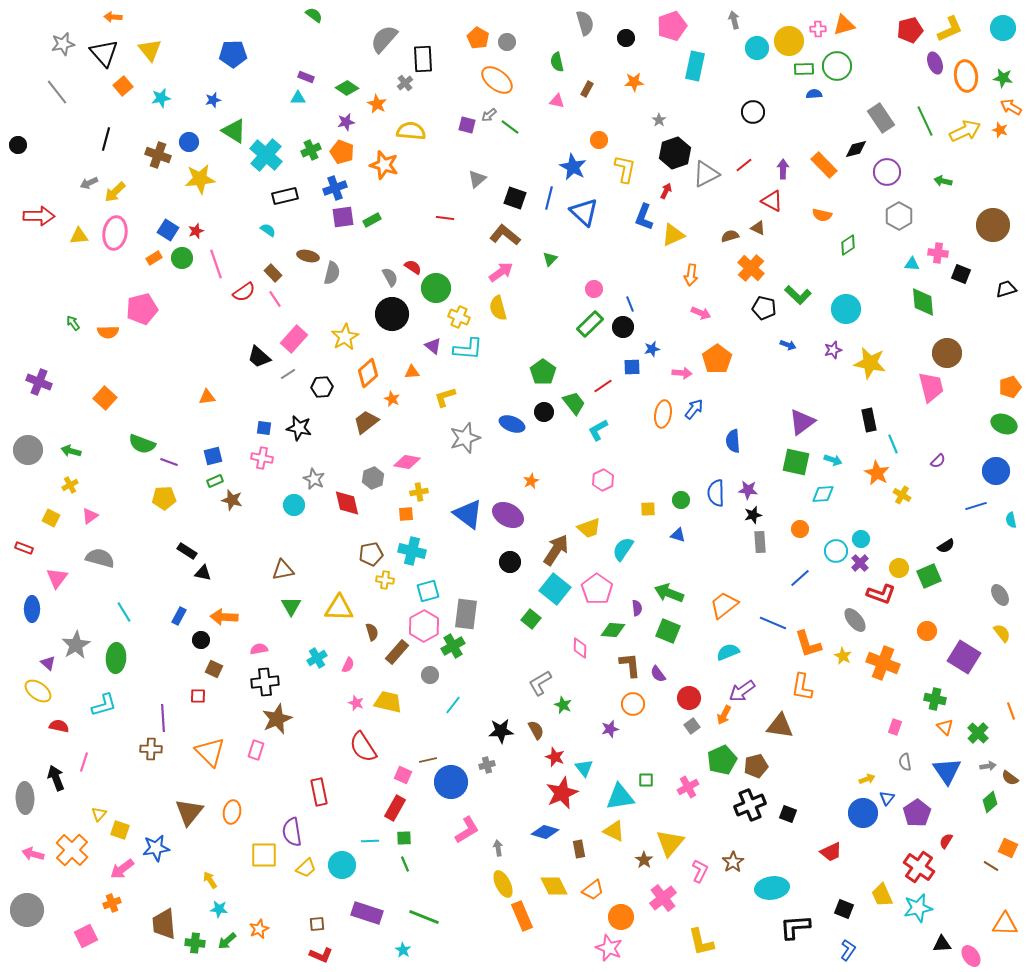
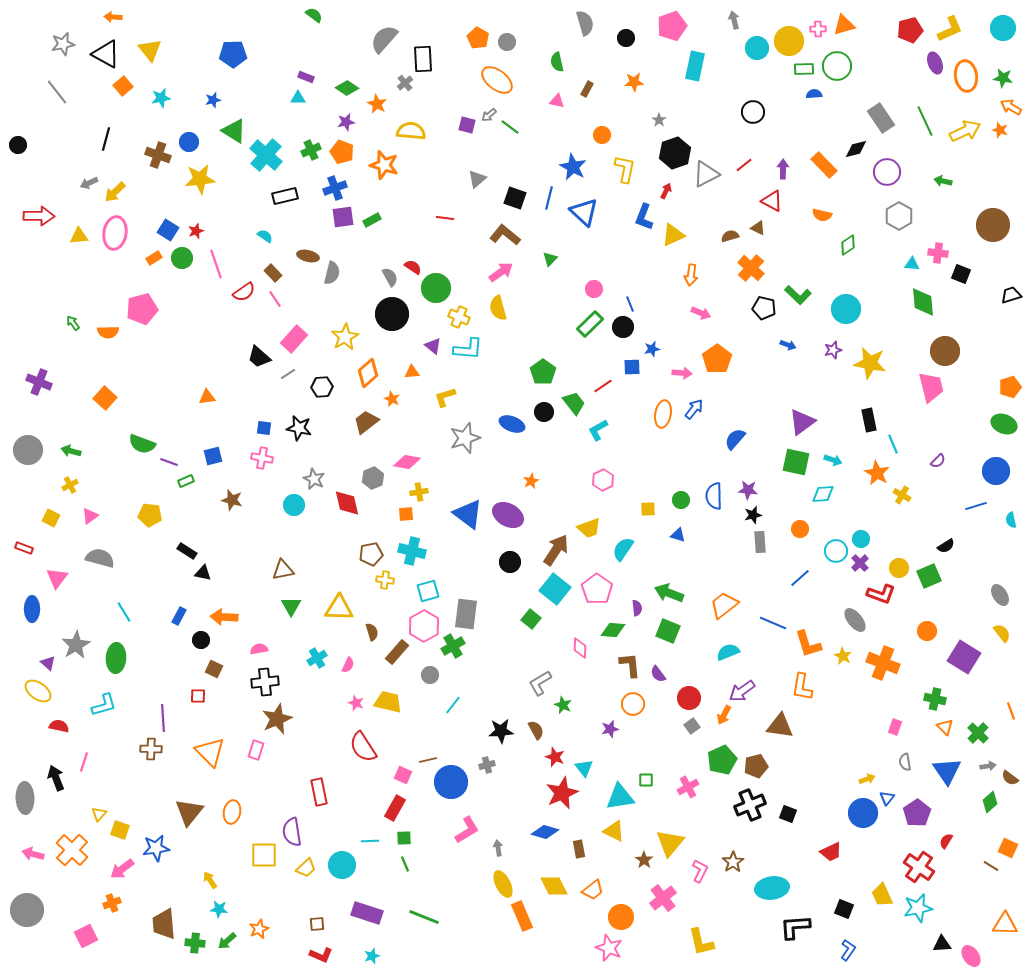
black triangle at (104, 53): moved 2 px right, 1 px down; rotated 20 degrees counterclockwise
orange circle at (599, 140): moved 3 px right, 5 px up
cyan semicircle at (268, 230): moved 3 px left, 6 px down
black trapezoid at (1006, 289): moved 5 px right, 6 px down
brown circle at (947, 353): moved 2 px left, 2 px up
blue semicircle at (733, 441): moved 2 px right, 2 px up; rotated 45 degrees clockwise
green rectangle at (215, 481): moved 29 px left
blue semicircle at (716, 493): moved 2 px left, 3 px down
yellow pentagon at (164, 498): moved 14 px left, 17 px down; rotated 10 degrees clockwise
cyan star at (403, 950): moved 31 px left, 6 px down; rotated 21 degrees clockwise
